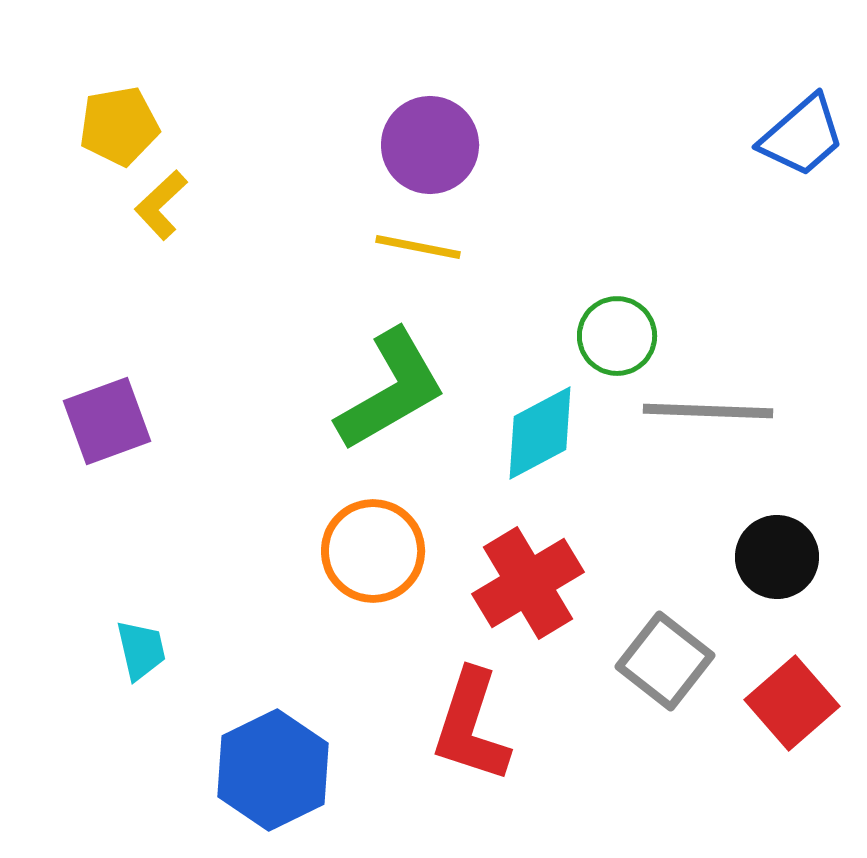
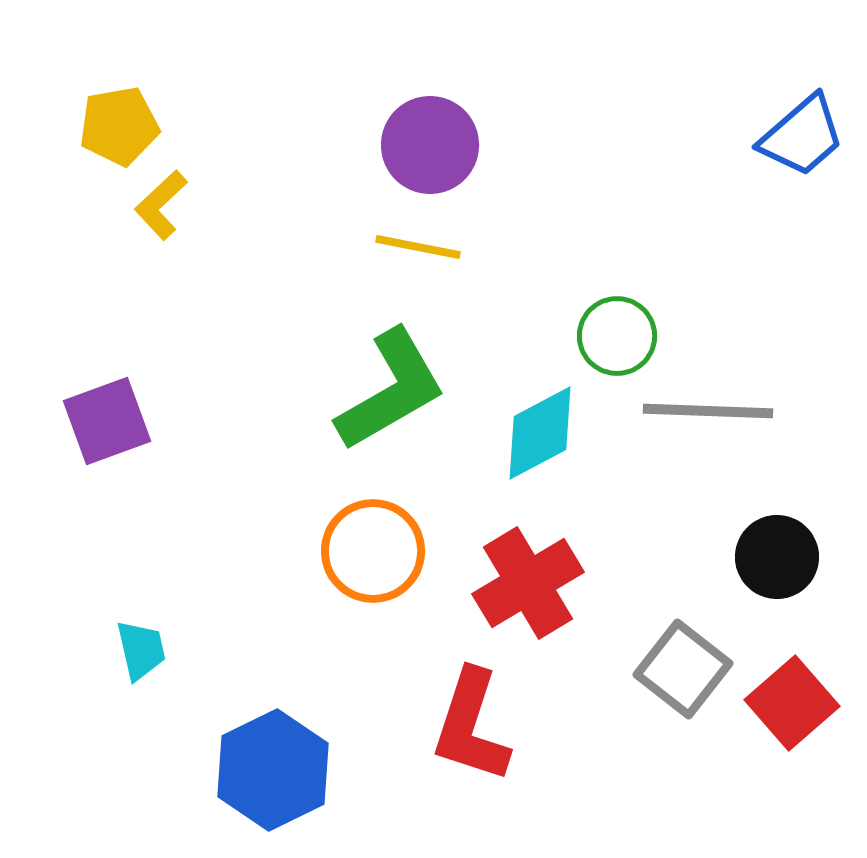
gray square: moved 18 px right, 8 px down
